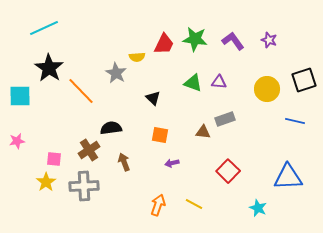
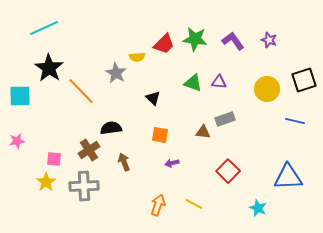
red trapezoid: rotated 20 degrees clockwise
